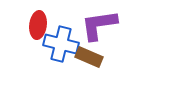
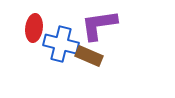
red ellipse: moved 4 px left, 3 px down
brown rectangle: moved 1 px up
